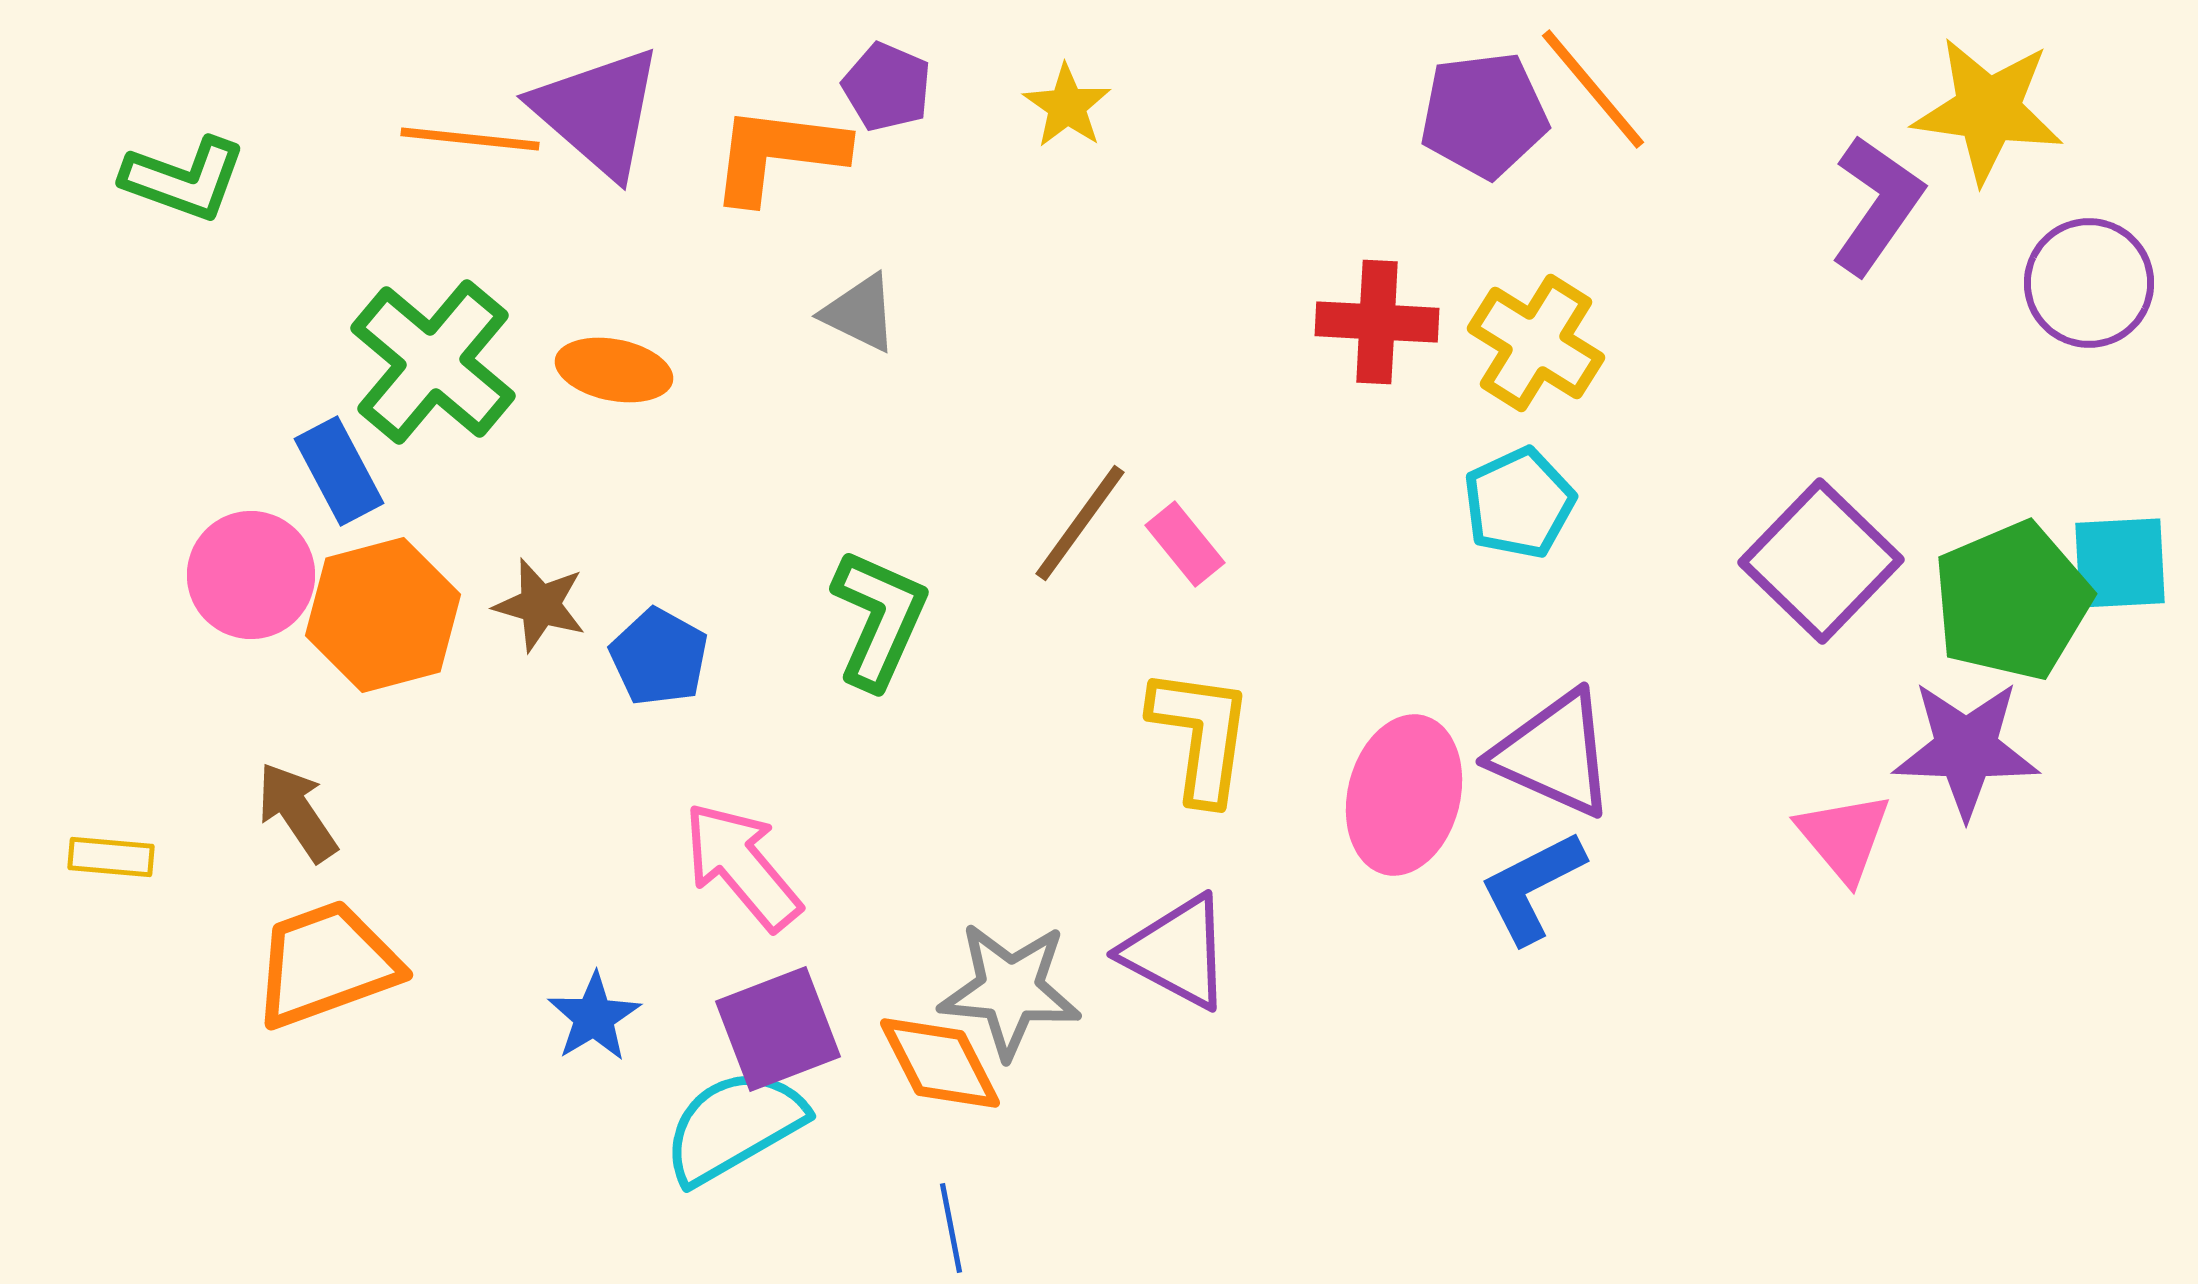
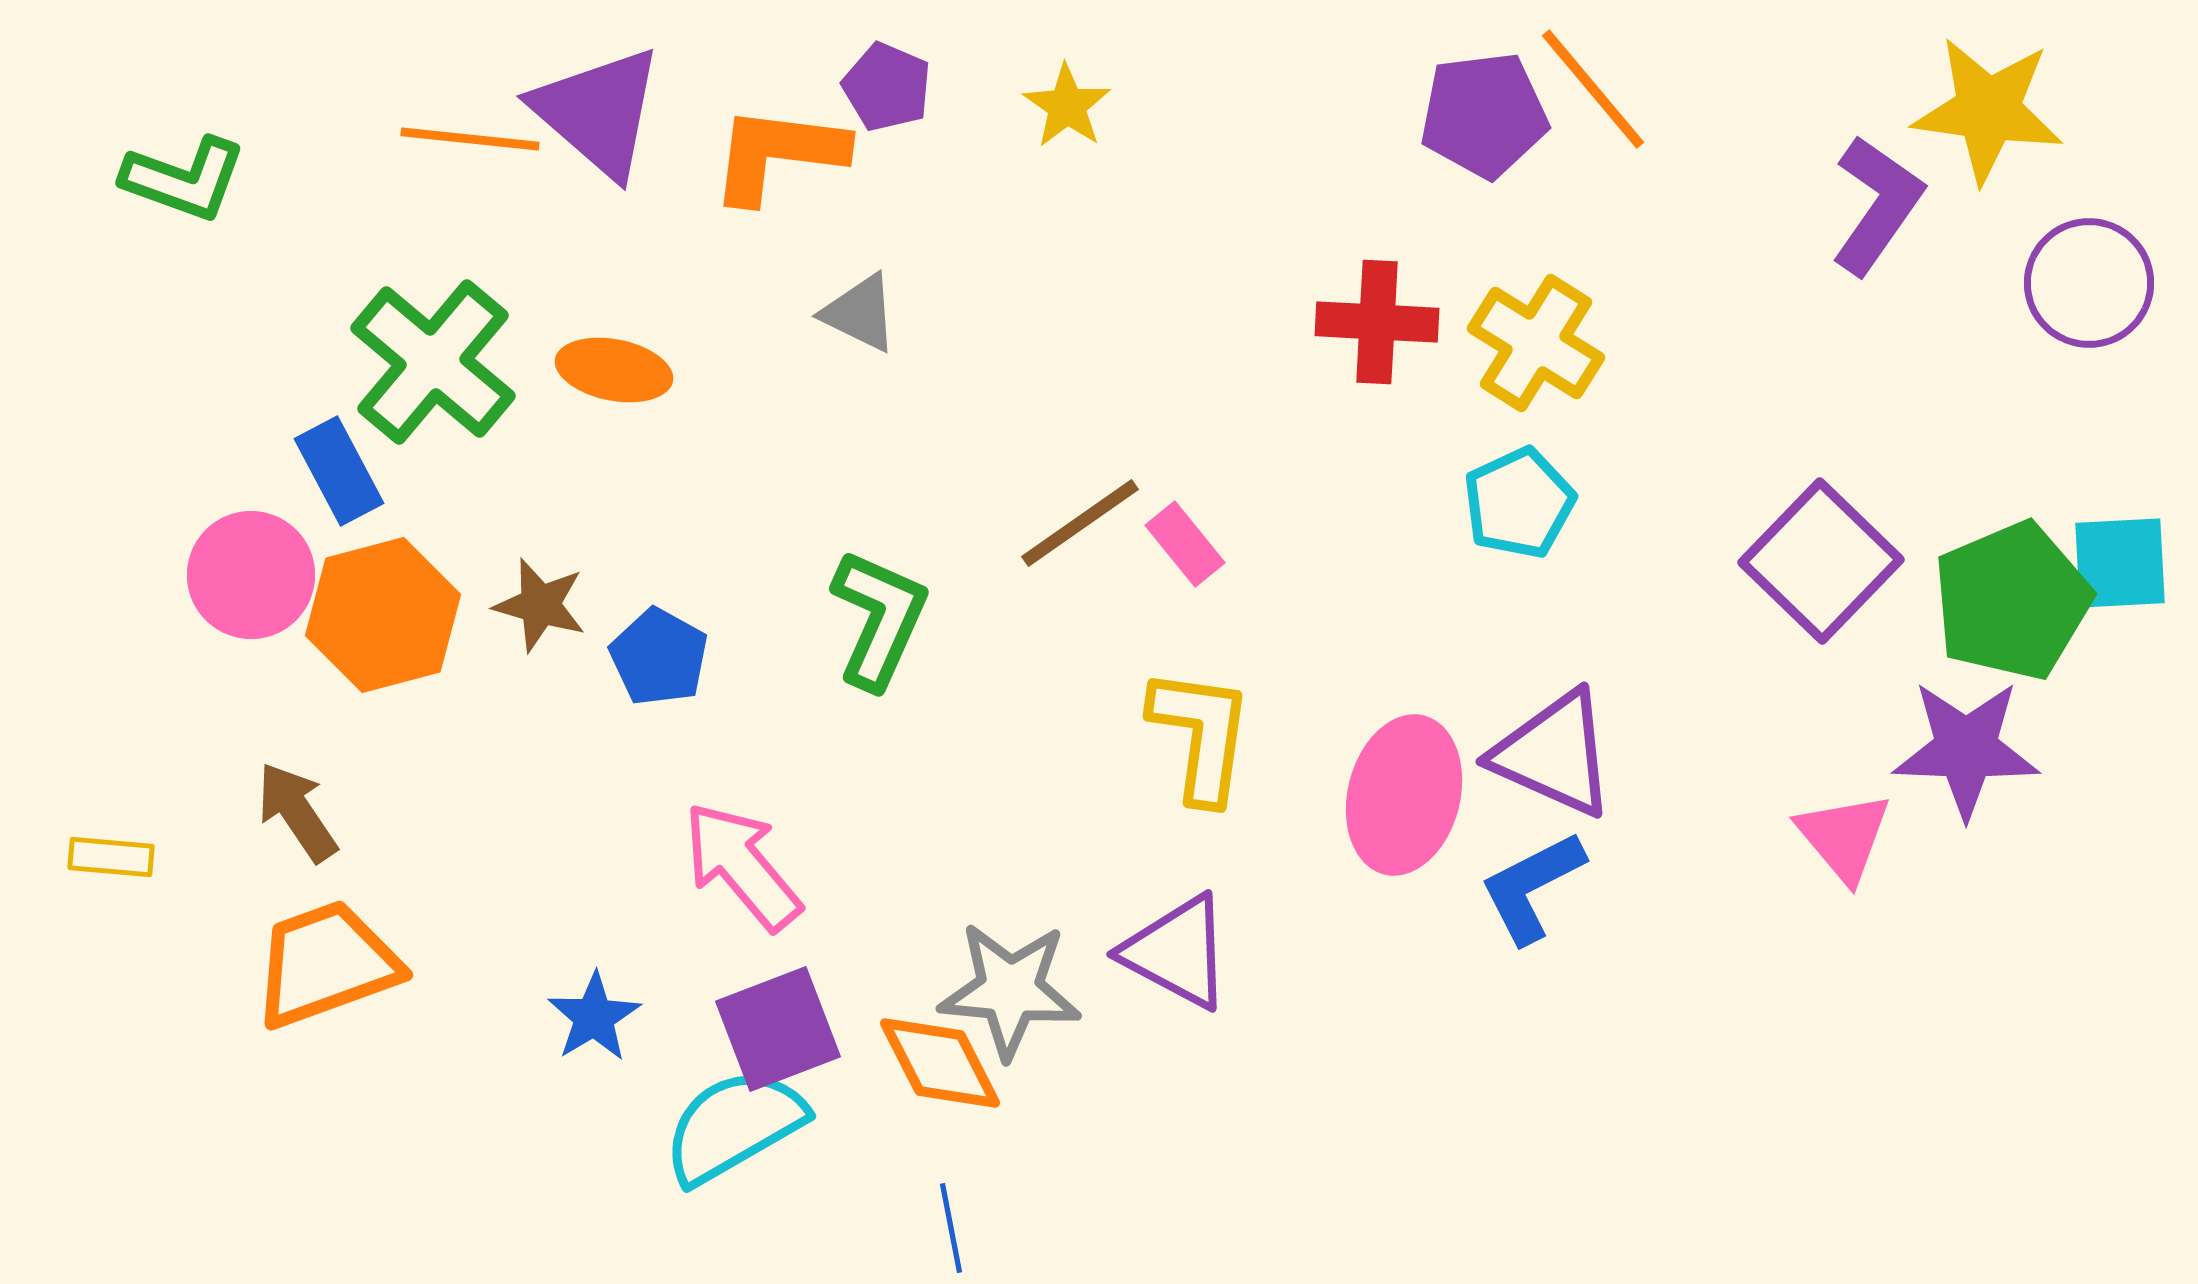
brown line at (1080, 523): rotated 19 degrees clockwise
